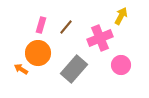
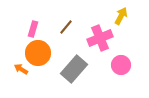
pink rectangle: moved 8 px left, 4 px down
